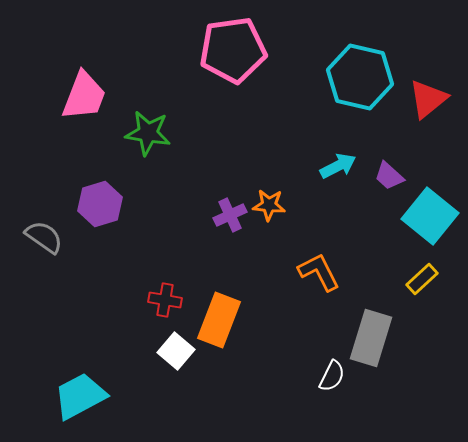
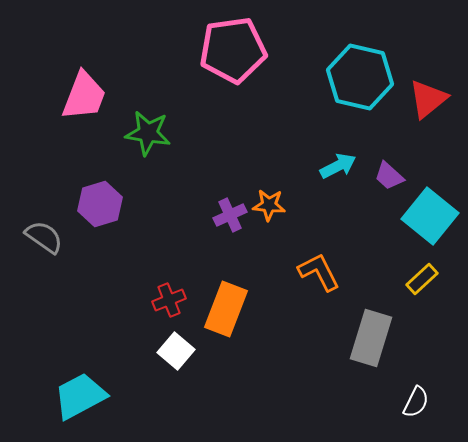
red cross: moved 4 px right; rotated 32 degrees counterclockwise
orange rectangle: moved 7 px right, 11 px up
white semicircle: moved 84 px right, 26 px down
